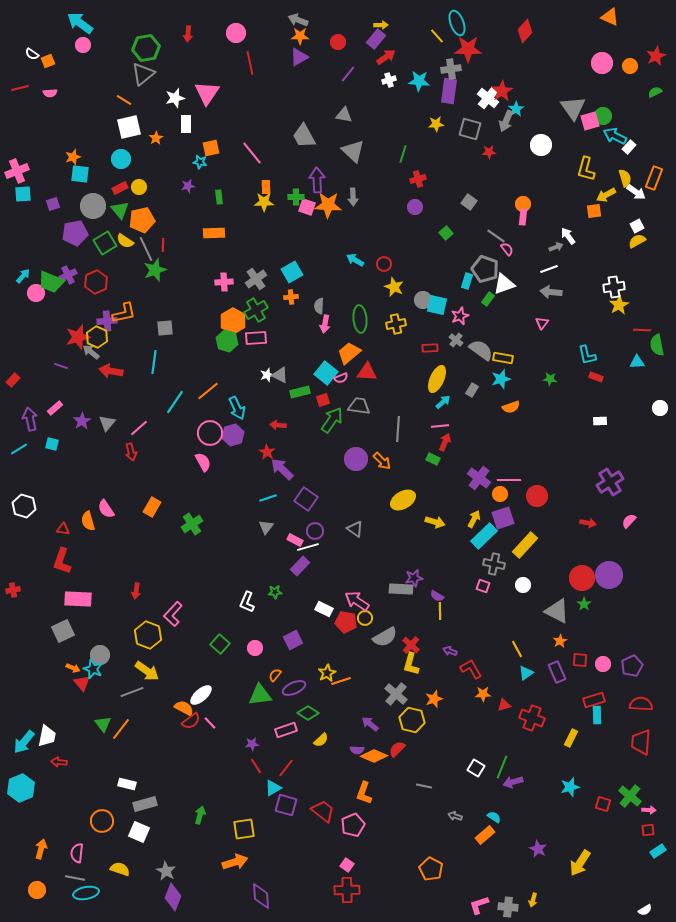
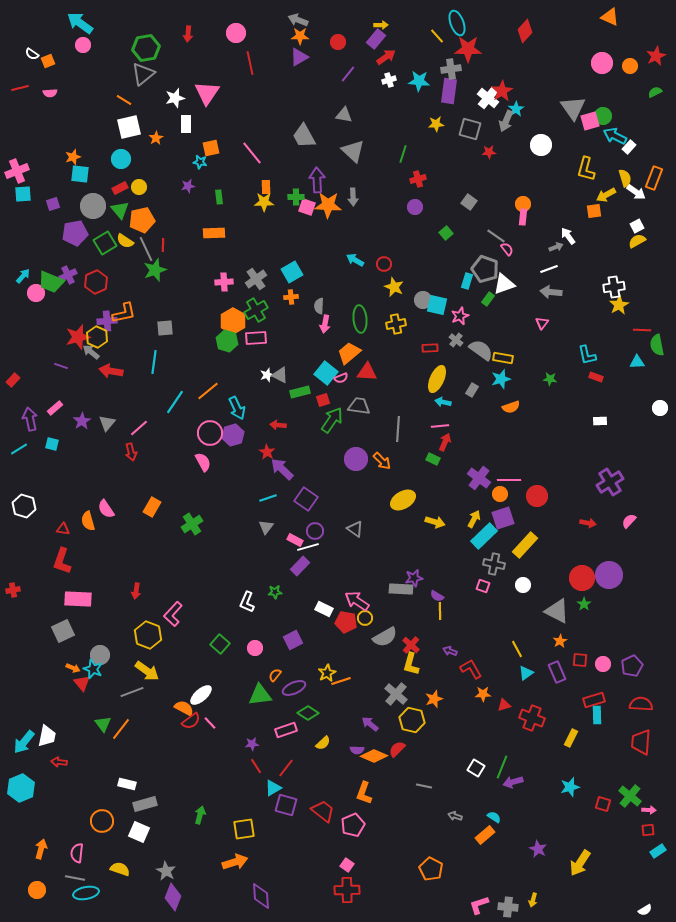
cyan arrow at (443, 402): rotated 126 degrees counterclockwise
yellow semicircle at (321, 740): moved 2 px right, 3 px down
